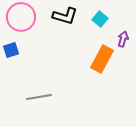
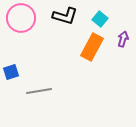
pink circle: moved 1 px down
blue square: moved 22 px down
orange rectangle: moved 10 px left, 12 px up
gray line: moved 6 px up
